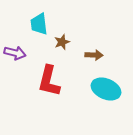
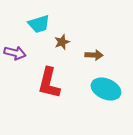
cyan trapezoid: rotated 100 degrees counterclockwise
red L-shape: moved 2 px down
